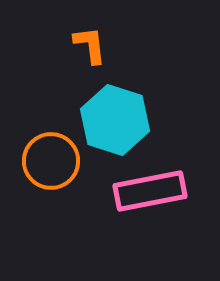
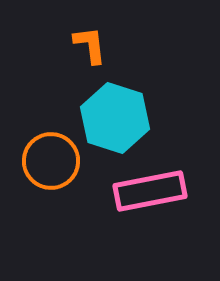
cyan hexagon: moved 2 px up
